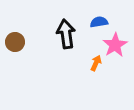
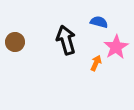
blue semicircle: rotated 24 degrees clockwise
black arrow: moved 6 px down; rotated 8 degrees counterclockwise
pink star: moved 1 px right, 2 px down
